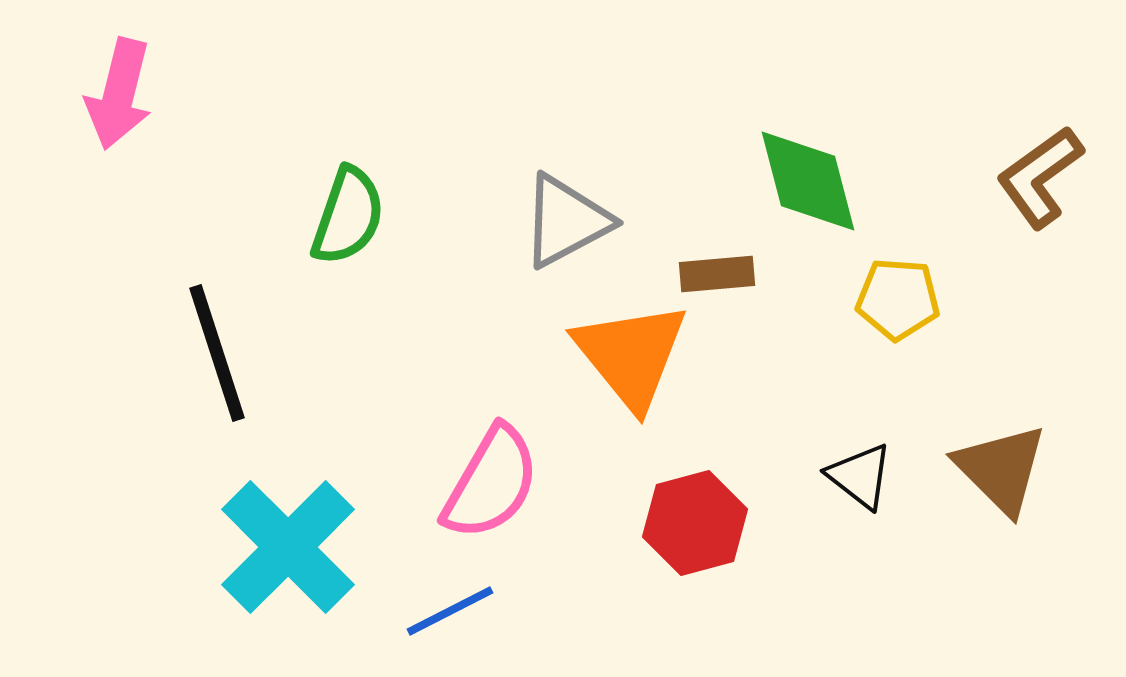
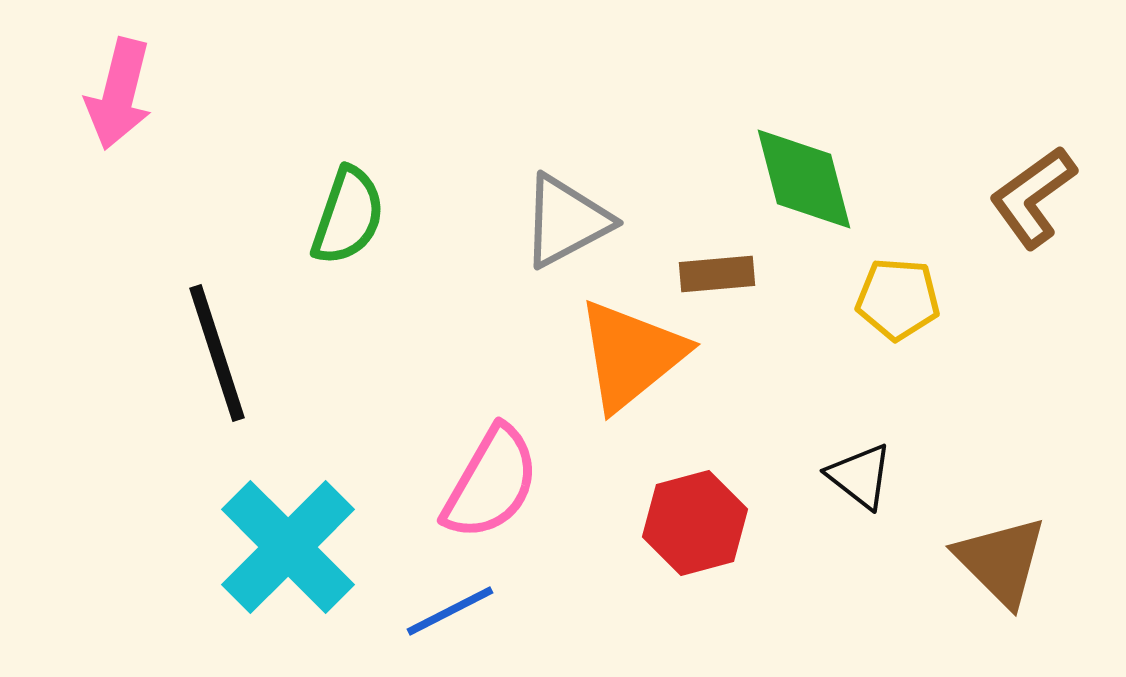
brown L-shape: moved 7 px left, 20 px down
green diamond: moved 4 px left, 2 px up
orange triangle: rotated 30 degrees clockwise
brown triangle: moved 92 px down
